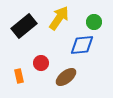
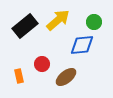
yellow arrow: moved 1 px left, 2 px down; rotated 15 degrees clockwise
black rectangle: moved 1 px right
red circle: moved 1 px right, 1 px down
